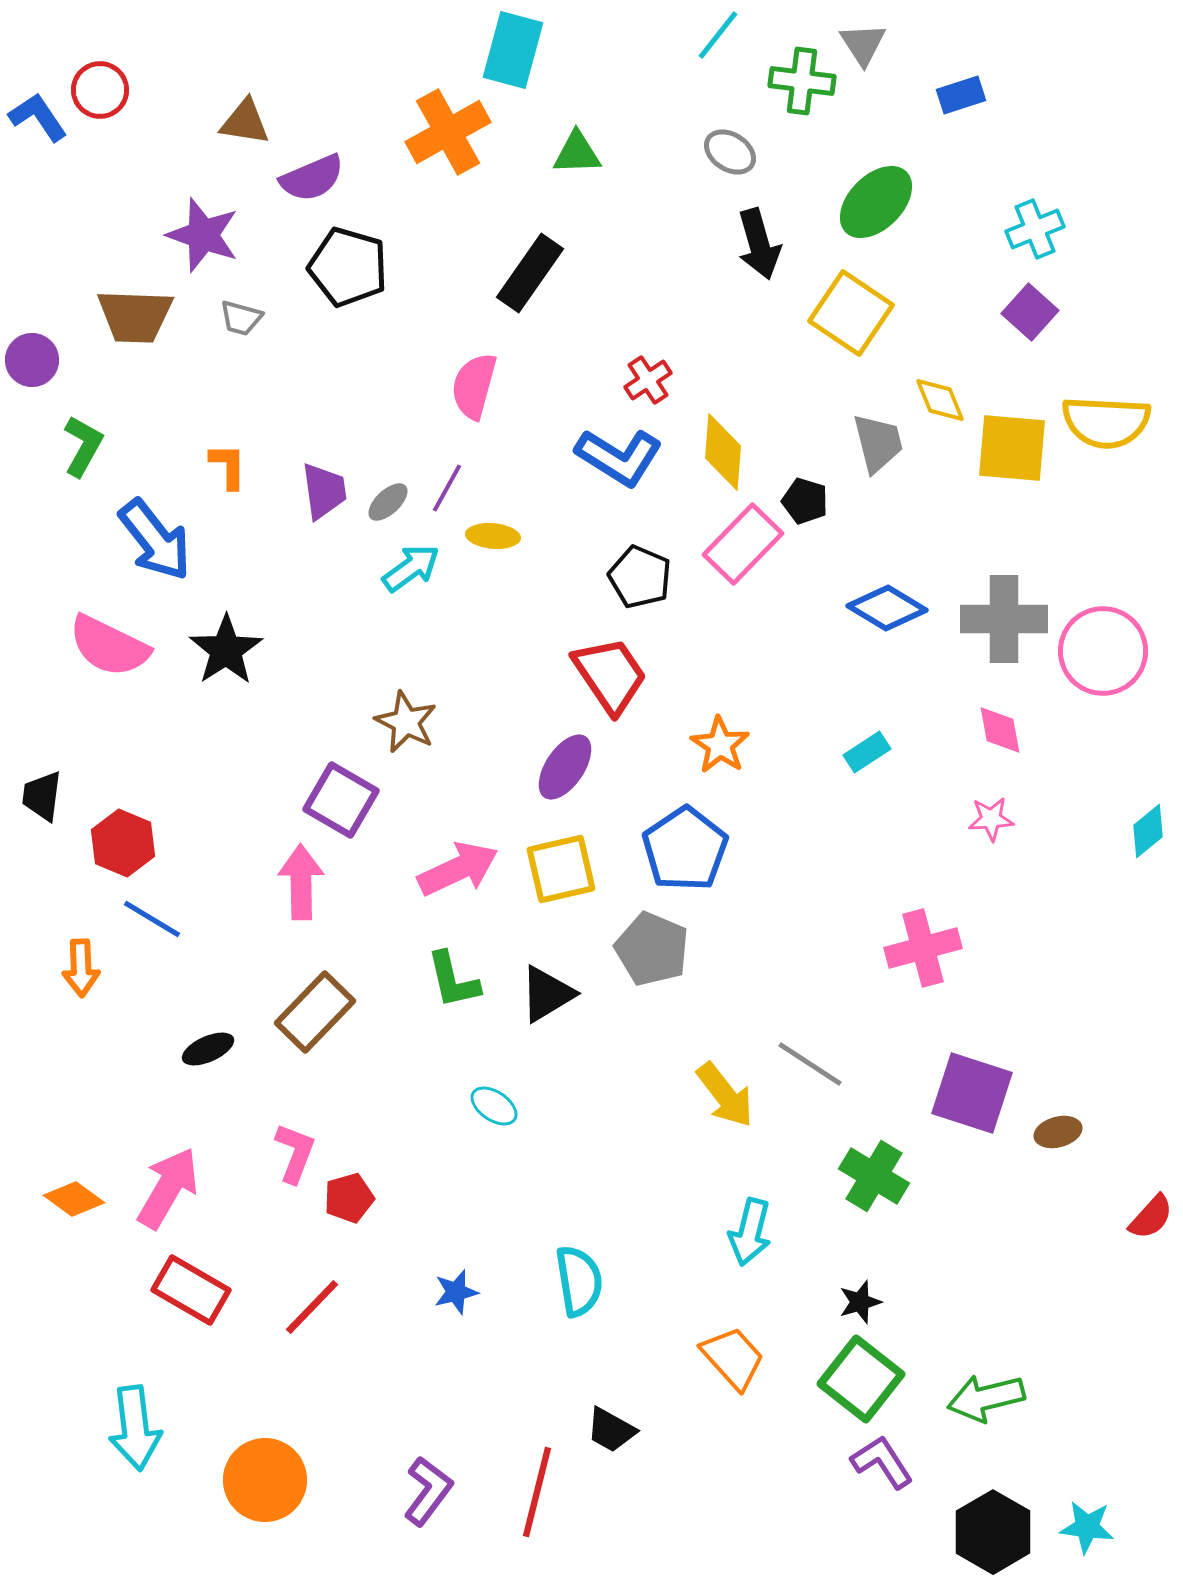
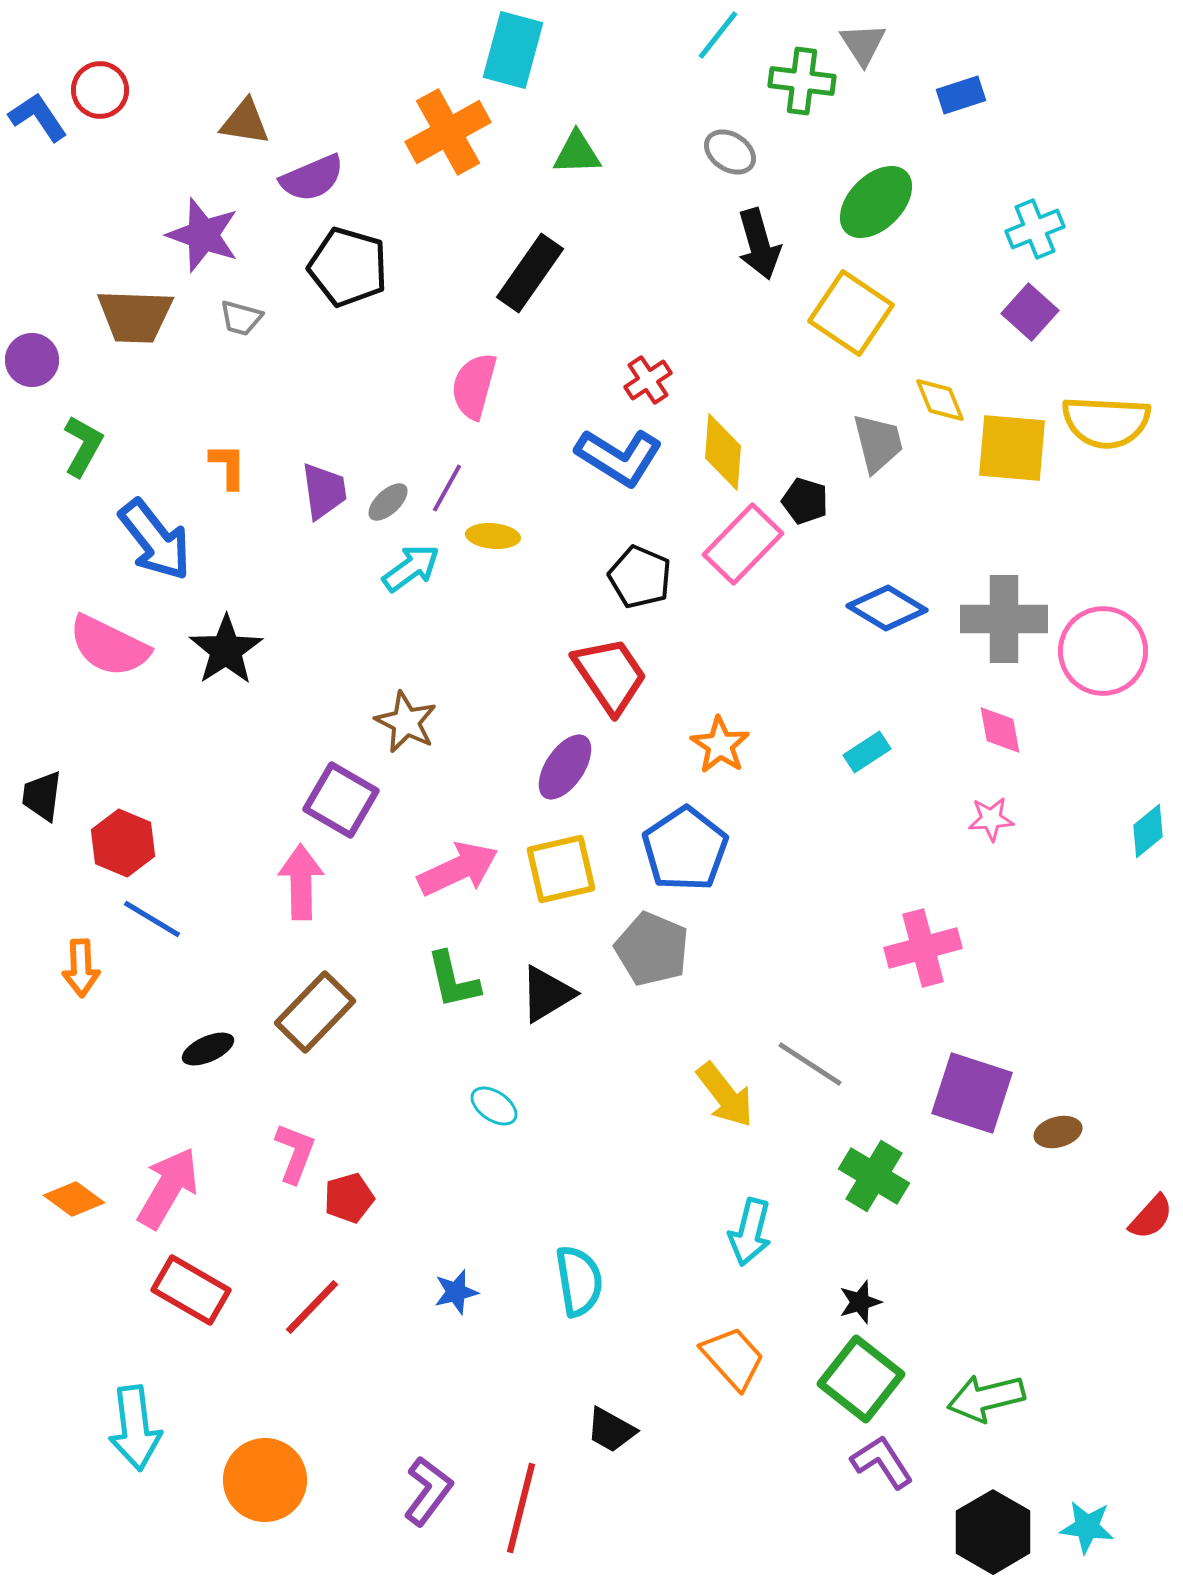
red line at (537, 1492): moved 16 px left, 16 px down
